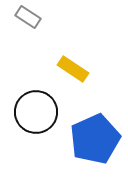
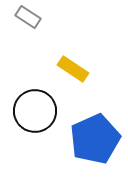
black circle: moved 1 px left, 1 px up
